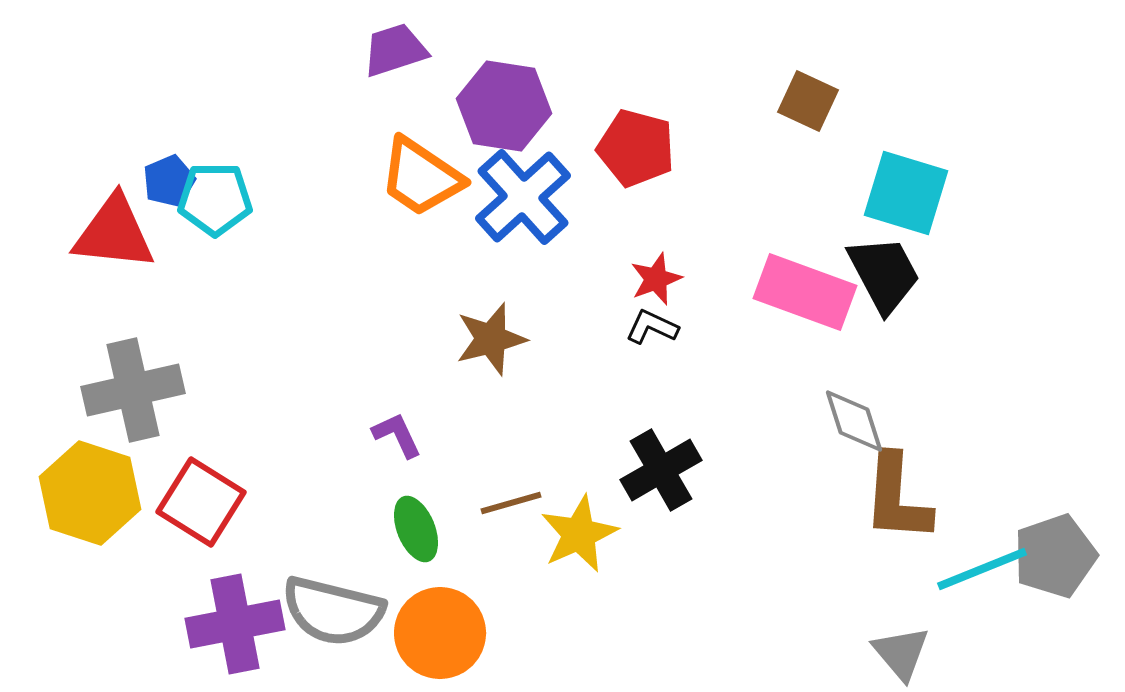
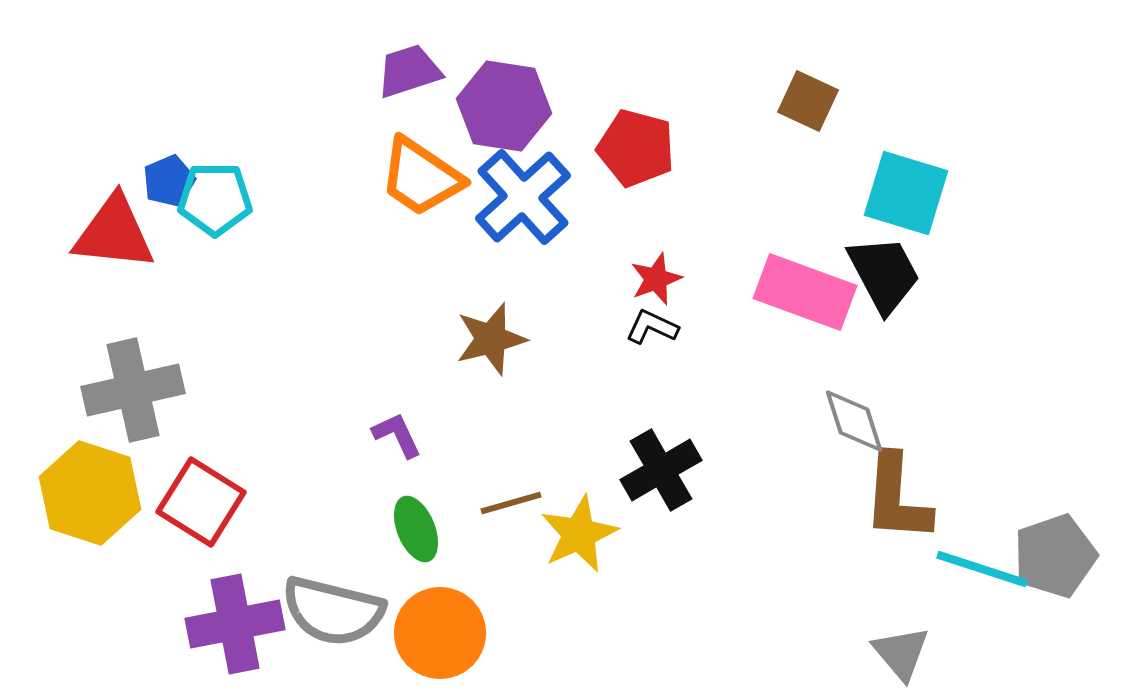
purple trapezoid: moved 14 px right, 21 px down
cyan line: rotated 40 degrees clockwise
